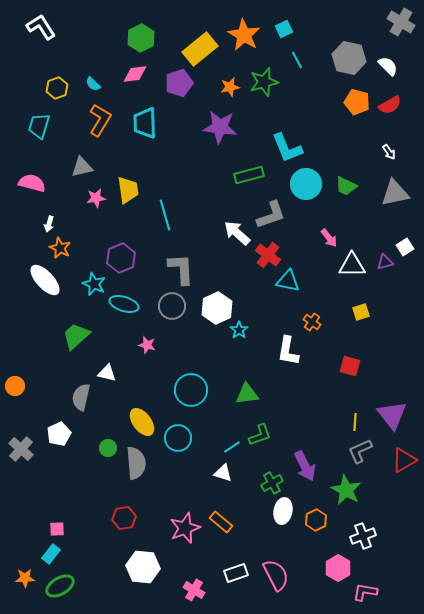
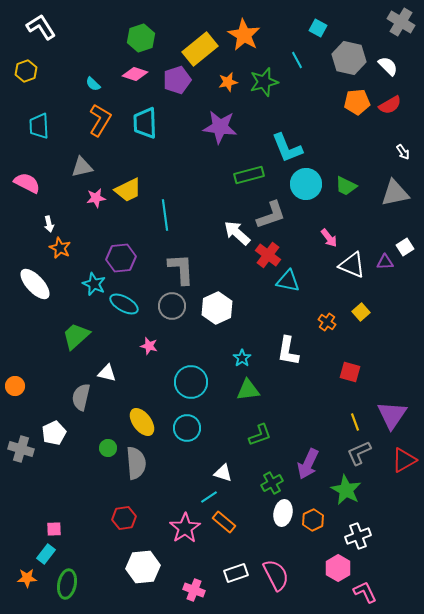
cyan square at (284, 29): moved 34 px right, 1 px up; rotated 36 degrees counterclockwise
green hexagon at (141, 38): rotated 8 degrees clockwise
pink diamond at (135, 74): rotated 25 degrees clockwise
purple pentagon at (179, 83): moved 2 px left, 3 px up
orange star at (230, 87): moved 2 px left, 5 px up
yellow hexagon at (57, 88): moved 31 px left, 17 px up
orange pentagon at (357, 102): rotated 20 degrees counterclockwise
cyan trapezoid at (39, 126): rotated 20 degrees counterclockwise
white arrow at (389, 152): moved 14 px right
pink semicircle at (32, 183): moved 5 px left; rotated 12 degrees clockwise
yellow trapezoid at (128, 190): rotated 72 degrees clockwise
cyan line at (165, 215): rotated 8 degrees clockwise
white arrow at (49, 224): rotated 28 degrees counterclockwise
purple hexagon at (121, 258): rotated 16 degrees clockwise
purple triangle at (385, 262): rotated 12 degrees clockwise
white triangle at (352, 265): rotated 24 degrees clockwise
white ellipse at (45, 280): moved 10 px left, 4 px down
cyan ellipse at (124, 304): rotated 12 degrees clockwise
yellow square at (361, 312): rotated 24 degrees counterclockwise
orange cross at (312, 322): moved 15 px right
cyan star at (239, 330): moved 3 px right, 28 px down
pink star at (147, 345): moved 2 px right, 1 px down
red square at (350, 366): moved 6 px down
cyan circle at (191, 390): moved 8 px up
green triangle at (247, 394): moved 1 px right, 4 px up
purple triangle at (392, 415): rotated 12 degrees clockwise
yellow line at (355, 422): rotated 24 degrees counterclockwise
white pentagon at (59, 434): moved 5 px left, 1 px up
cyan circle at (178, 438): moved 9 px right, 10 px up
cyan line at (232, 447): moved 23 px left, 50 px down
gray cross at (21, 449): rotated 25 degrees counterclockwise
gray L-shape at (360, 451): moved 1 px left, 2 px down
purple arrow at (305, 466): moved 3 px right, 2 px up; rotated 52 degrees clockwise
white ellipse at (283, 511): moved 2 px down
orange hexagon at (316, 520): moved 3 px left
orange rectangle at (221, 522): moved 3 px right
pink star at (185, 528): rotated 12 degrees counterclockwise
pink square at (57, 529): moved 3 px left
white cross at (363, 536): moved 5 px left
cyan rectangle at (51, 554): moved 5 px left
white hexagon at (143, 567): rotated 12 degrees counterclockwise
orange star at (25, 578): moved 2 px right
green ellipse at (60, 586): moved 7 px right, 2 px up; rotated 48 degrees counterclockwise
pink cross at (194, 590): rotated 10 degrees counterclockwise
pink L-shape at (365, 592): rotated 55 degrees clockwise
